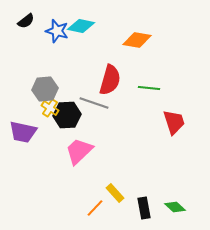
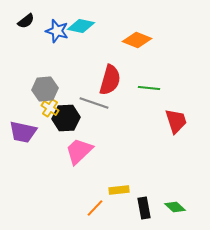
orange diamond: rotated 12 degrees clockwise
black hexagon: moved 1 px left, 3 px down
red trapezoid: moved 2 px right, 1 px up
yellow rectangle: moved 4 px right, 3 px up; rotated 54 degrees counterclockwise
